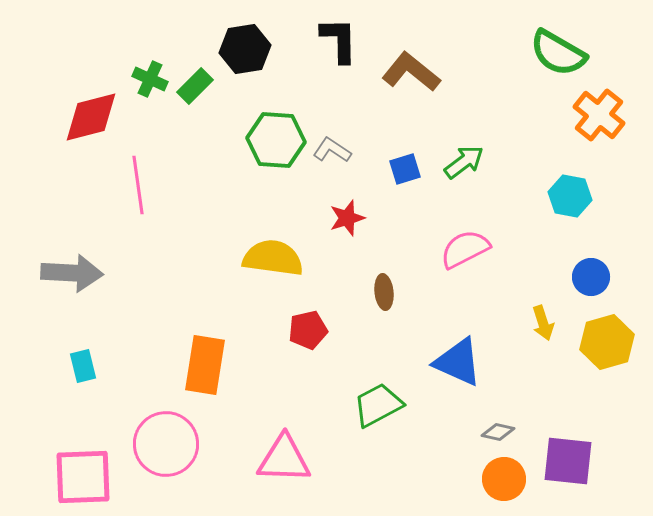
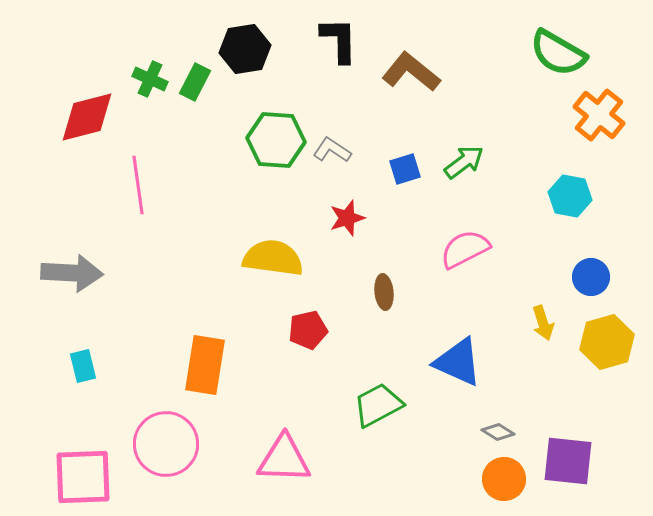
green rectangle: moved 4 px up; rotated 18 degrees counterclockwise
red diamond: moved 4 px left
gray diamond: rotated 20 degrees clockwise
